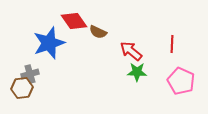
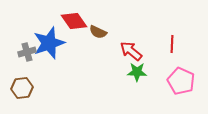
gray cross: moved 3 px left, 22 px up
